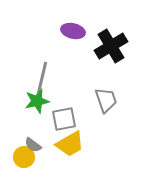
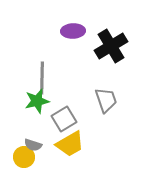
purple ellipse: rotated 15 degrees counterclockwise
gray line: rotated 12 degrees counterclockwise
gray square: rotated 20 degrees counterclockwise
gray semicircle: rotated 18 degrees counterclockwise
